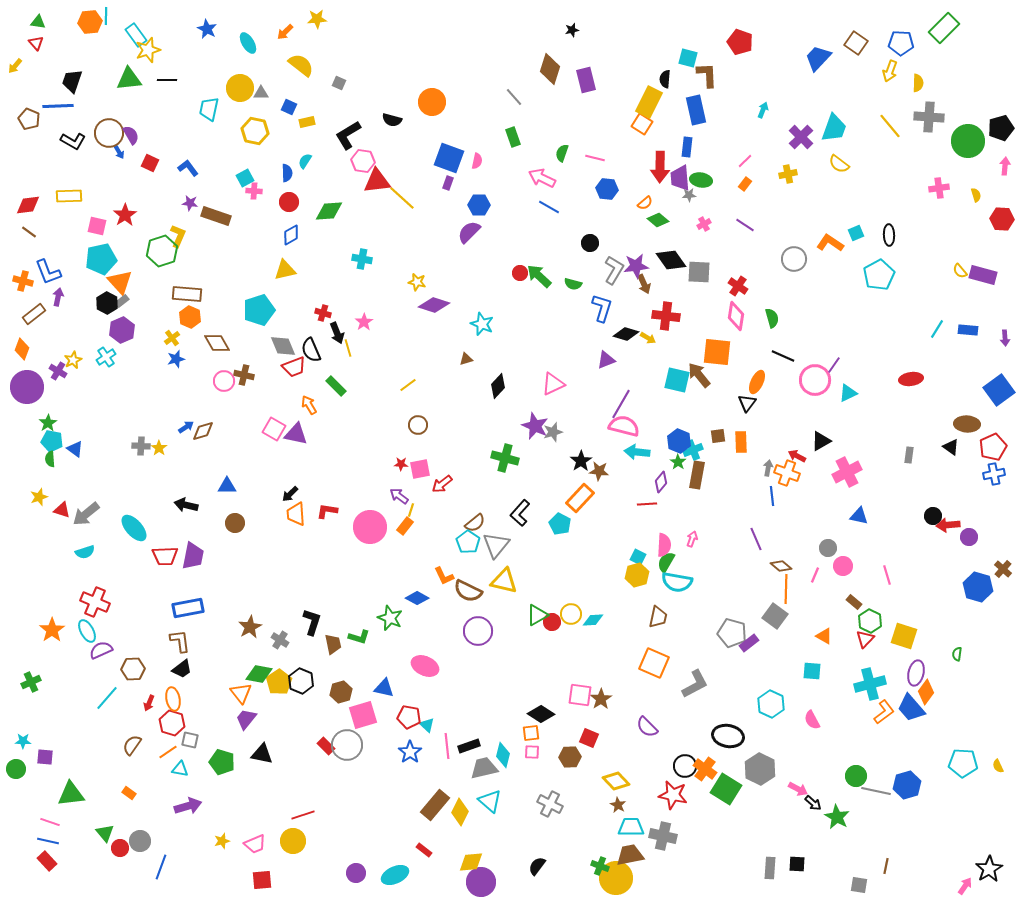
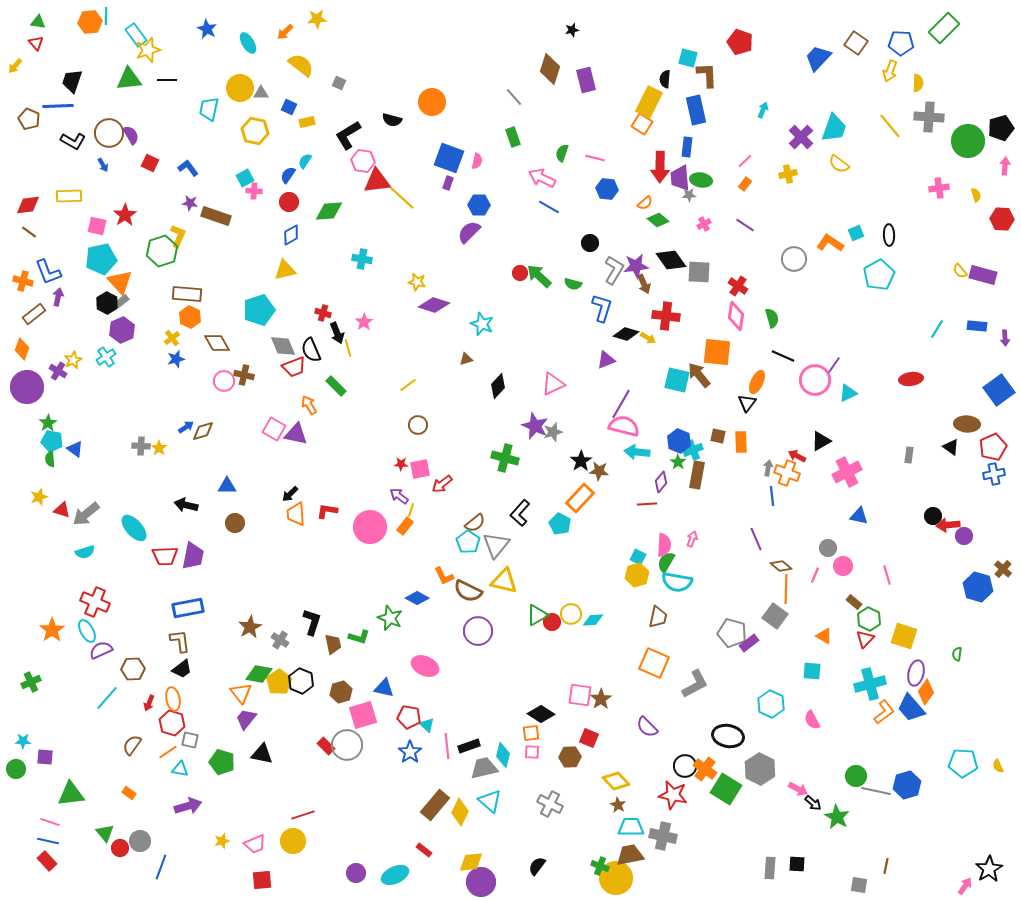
blue arrow at (119, 152): moved 16 px left, 13 px down
blue semicircle at (287, 173): moved 1 px right, 2 px down; rotated 144 degrees counterclockwise
blue rectangle at (968, 330): moved 9 px right, 4 px up
brown square at (718, 436): rotated 21 degrees clockwise
purple circle at (969, 537): moved 5 px left, 1 px up
green hexagon at (870, 621): moved 1 px left, 2 px up
